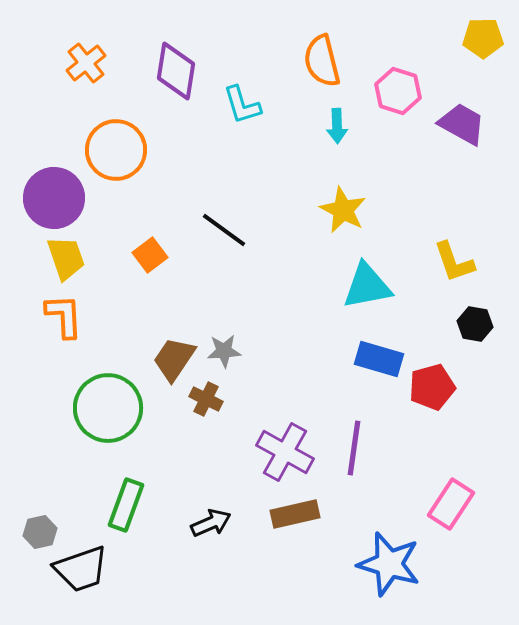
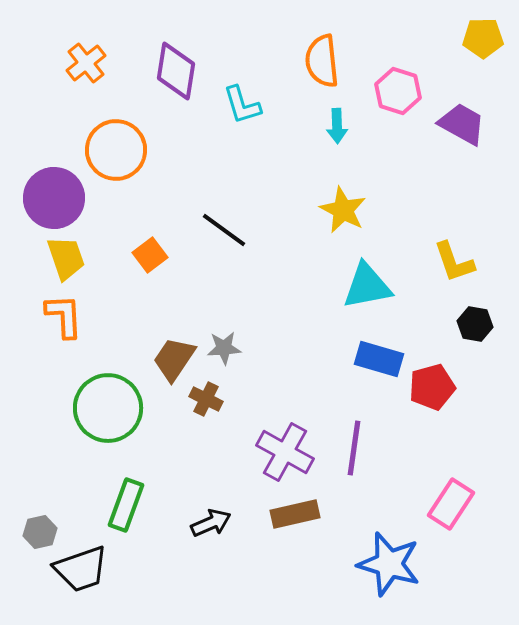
orange semicircle: rotated 8 degrees clockwise
gray star: moved 3 px up
